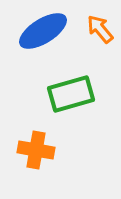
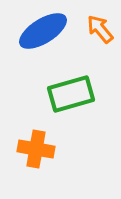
orange cross: moved 1 px up
